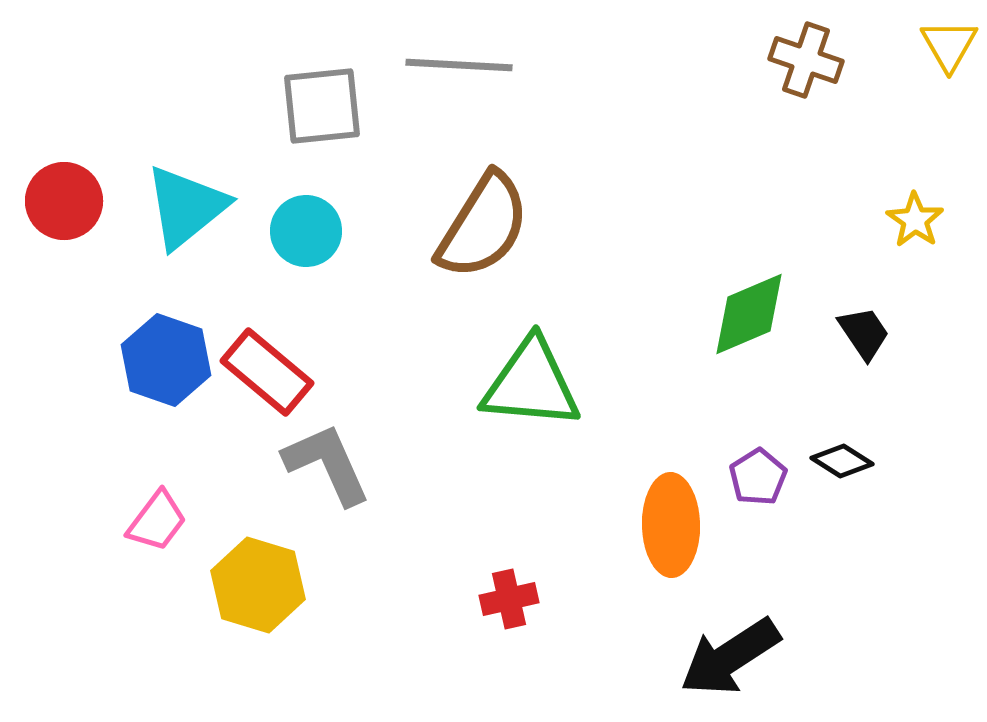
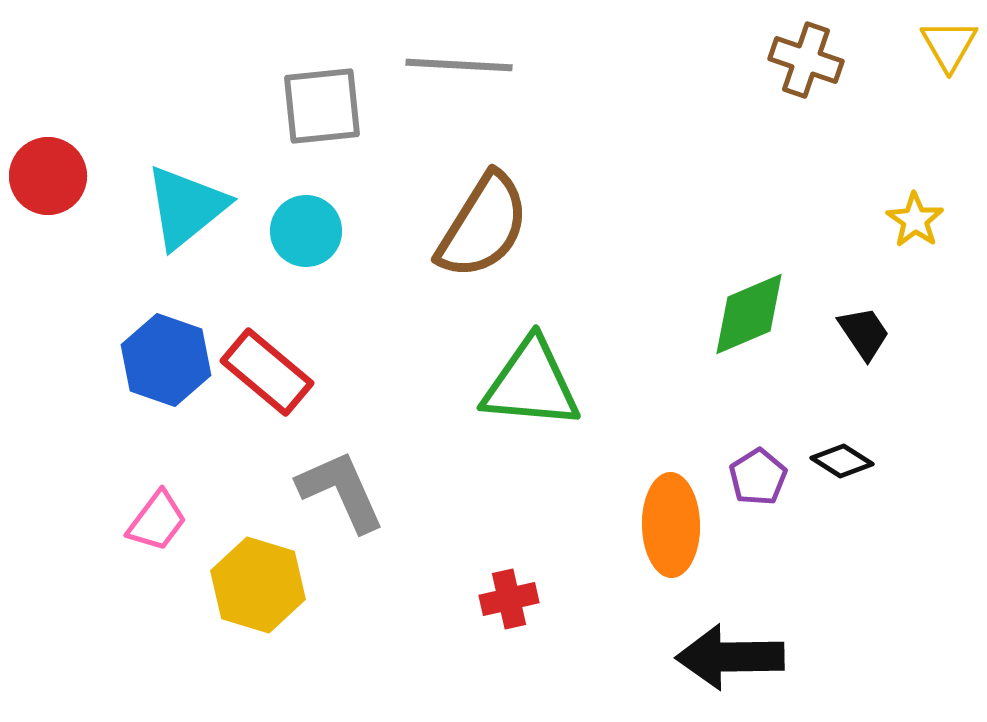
red circle: moved 16 px left, 25 px up
gray L-shape: moved 14 px right, 27 px down
black arrow: rotated 32 degrees clockwise
